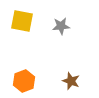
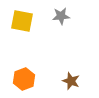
gray star: moved 10 px up
orange hexagon: moved 2 px up
